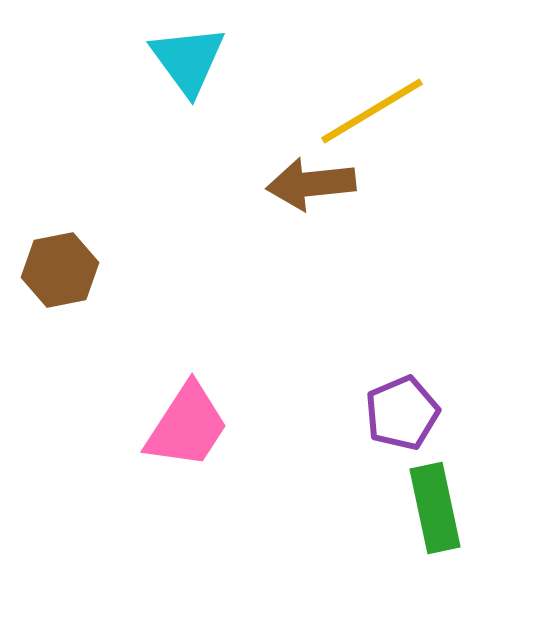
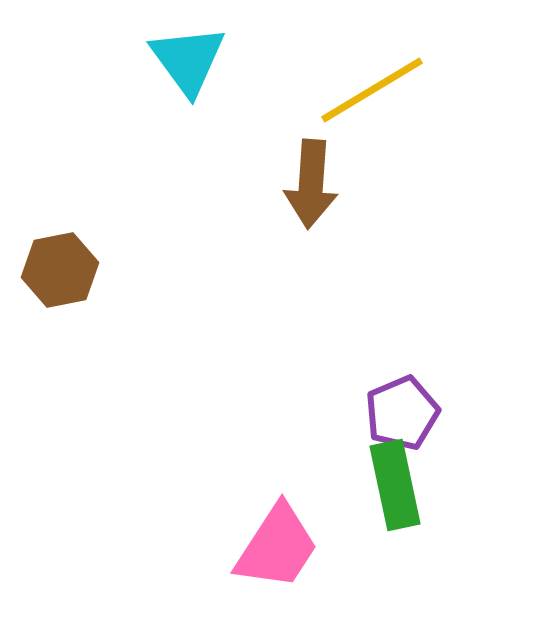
yellow line: moved 21 px up
brown arrow: rotated 80 degrees counterclockwise
pink trapezoid: moved 90 px right, 121 px down
green rectangle: moved 40 px left, 23 px up
